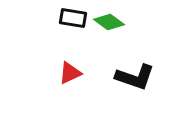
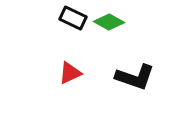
black rectangle: rotated 16 degrees clockwise
green diamond: rotated 8 degrees counterclockwise
